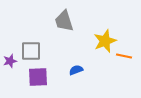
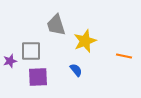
gray trapezoid: moved 8 px left, 4 px down
yellow star: moved 20 px left
blue semicircle: rotated 72 degrees clockwise
